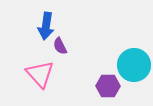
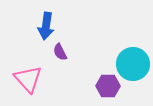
purple semicircle: moved 6 px down
cyan circle: moved 1 px left, 1 px up
pink triangle: moved 12 px left, 5 px down
